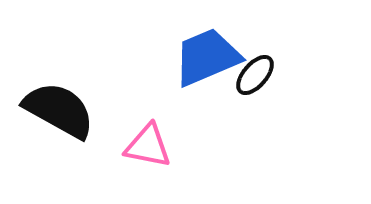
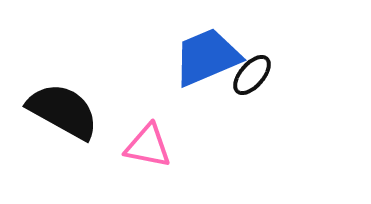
black ellipse: moved 3 px left
black semicircle: moved 4 px right, 1 px down
